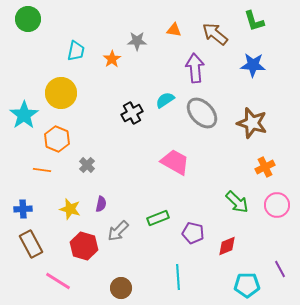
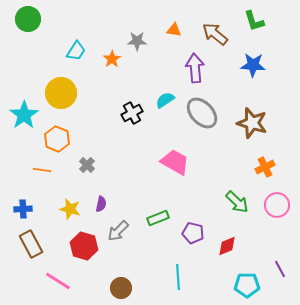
cyan trapezoid: rotated 20 degrees clockwise
